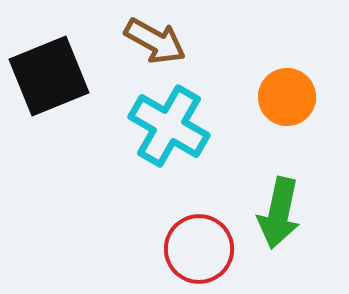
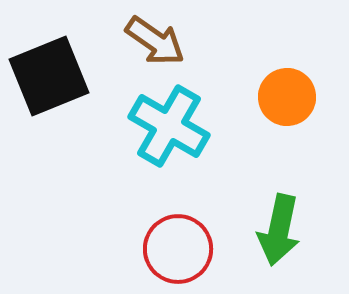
brown arrow: rotated 6 degrees clockwise
green arrow: moved 17 px down
red circle: moved 21 px left
